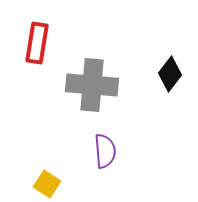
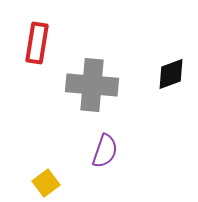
black diamond: moved 1 px right; rotated 32 degrees clockwise
purple semicircle: rotated 24 degrees clockwise
yellow square: moved 1 px left, 1 px up; rotated 20 degrees clockwise
